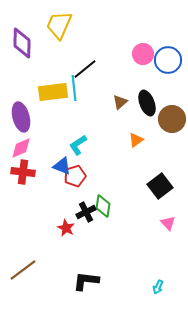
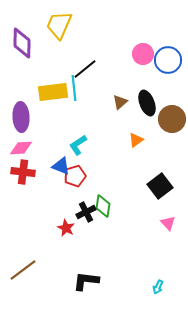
purple ellipse: rotated 12 degrees clockwise
pink diamond: rotated 20 degrees clockwise
blue triangle: moved 1 px left
